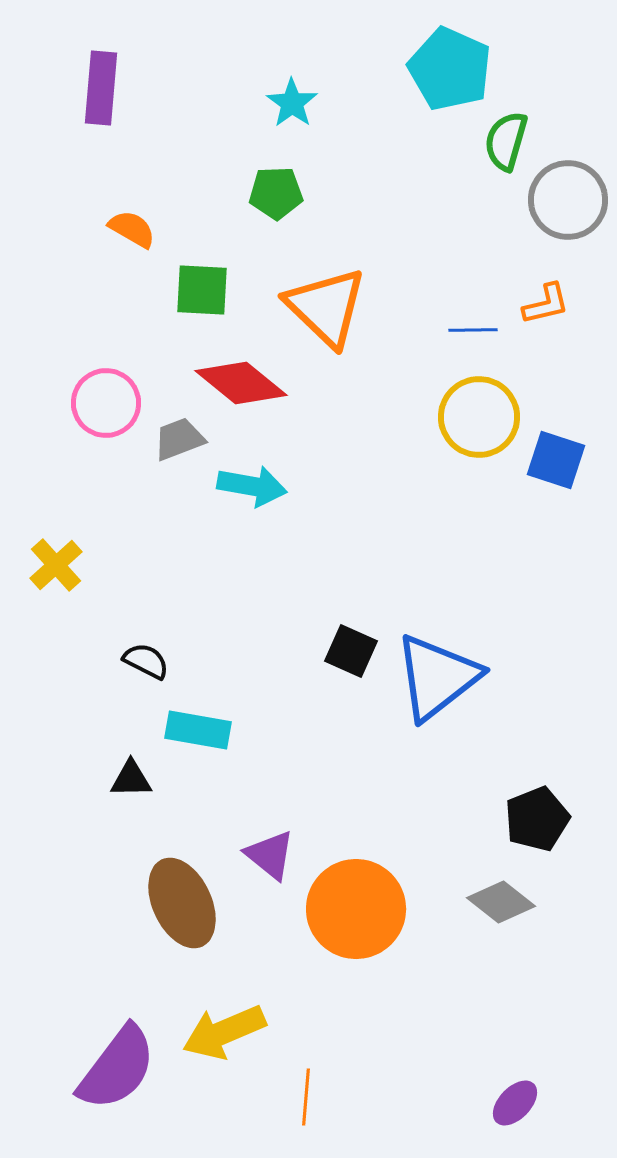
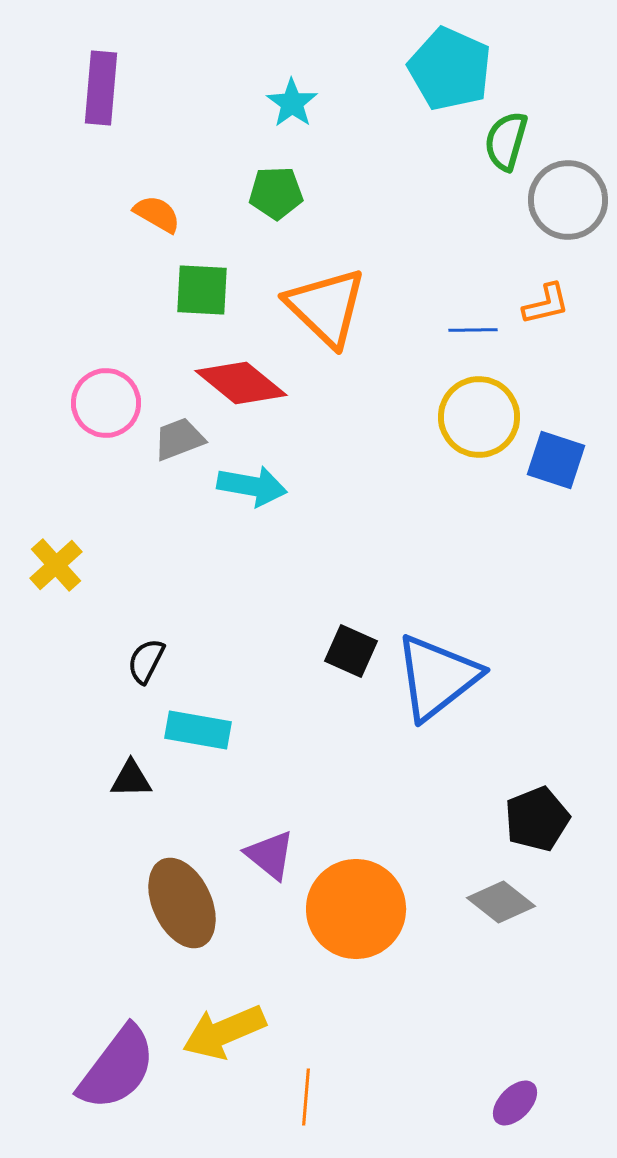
orange semicircle: moved 25 px right, 15 px up
black semicircle: rotated 90 degrees counterclockwise
